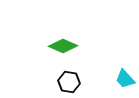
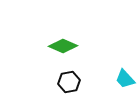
black hexagon: rotated 20 degrees counterclockwise
